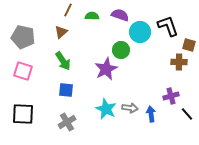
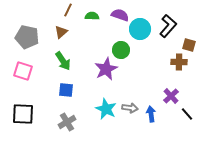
black L-shape: rotated 60 degrees clockwise
cyan circle: moved 3 px up
gray pentagon: moved 4 px right
purple cross: rotated 28 degrees counterclockwise
